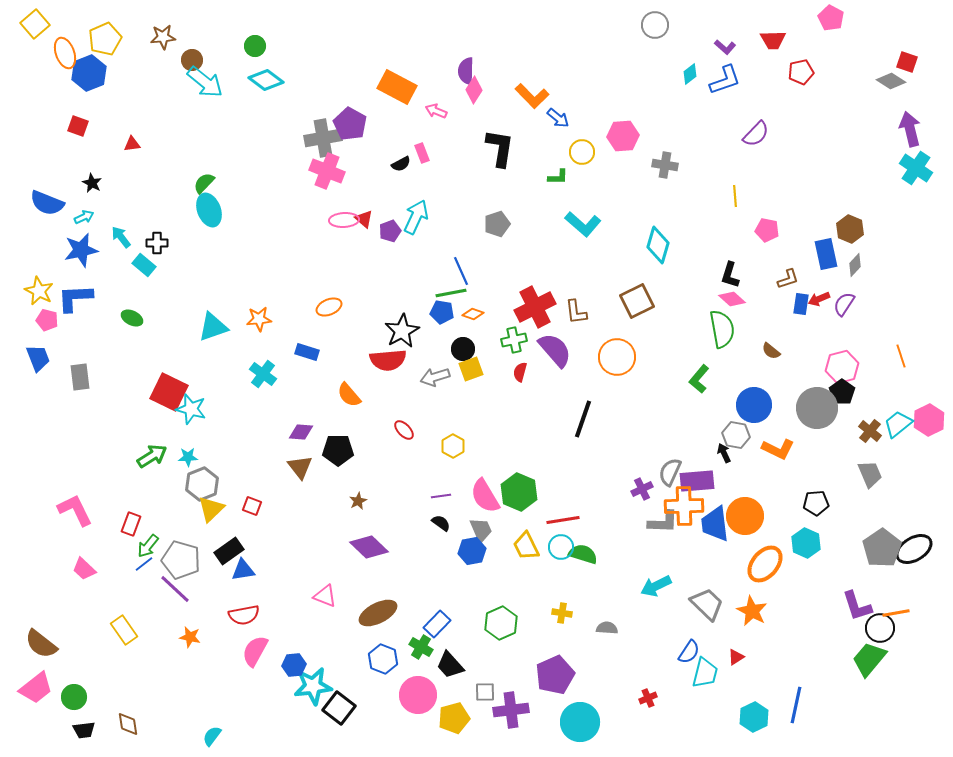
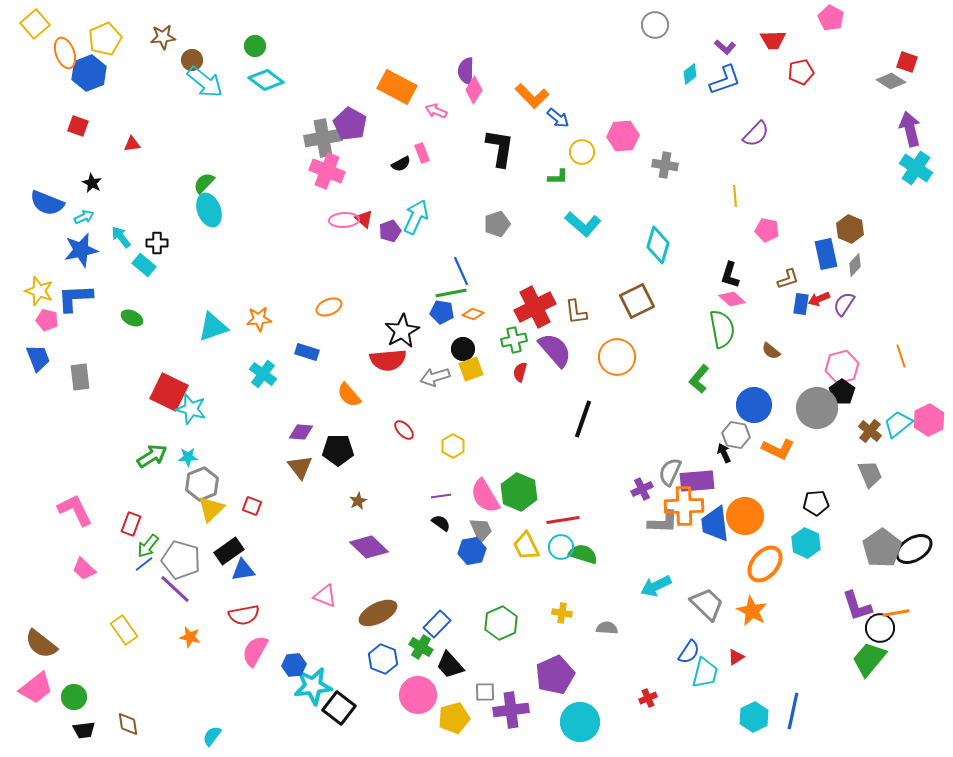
yellow star at (39, 291): rotated 8 degrees counterclockwise
blue line at (796, 705): moved 3 px left, 6 px down
